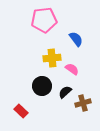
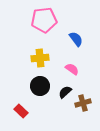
yellow cross: moved 12 px left
black circle: moved 2 px left
